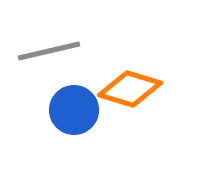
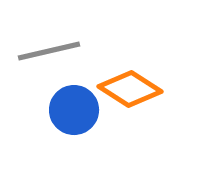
orange diamond: rotated 16 degrees clockwise
